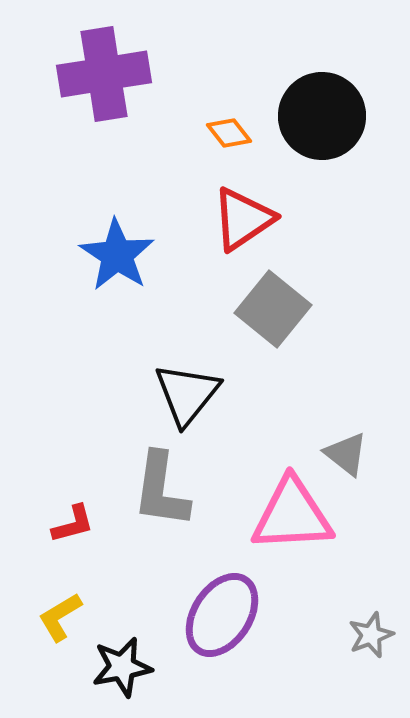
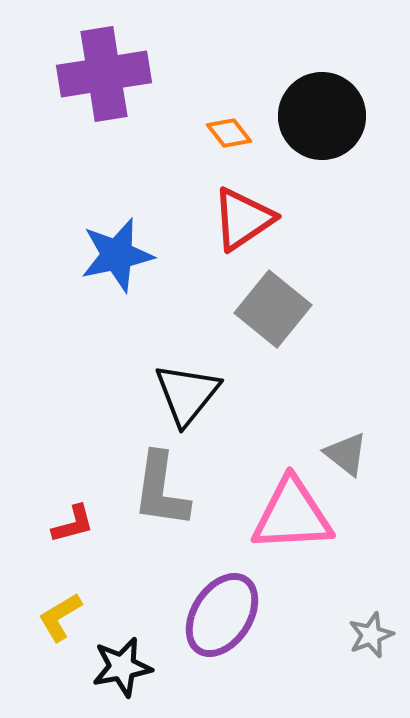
blue star: rotated 26 degrees clockwise
